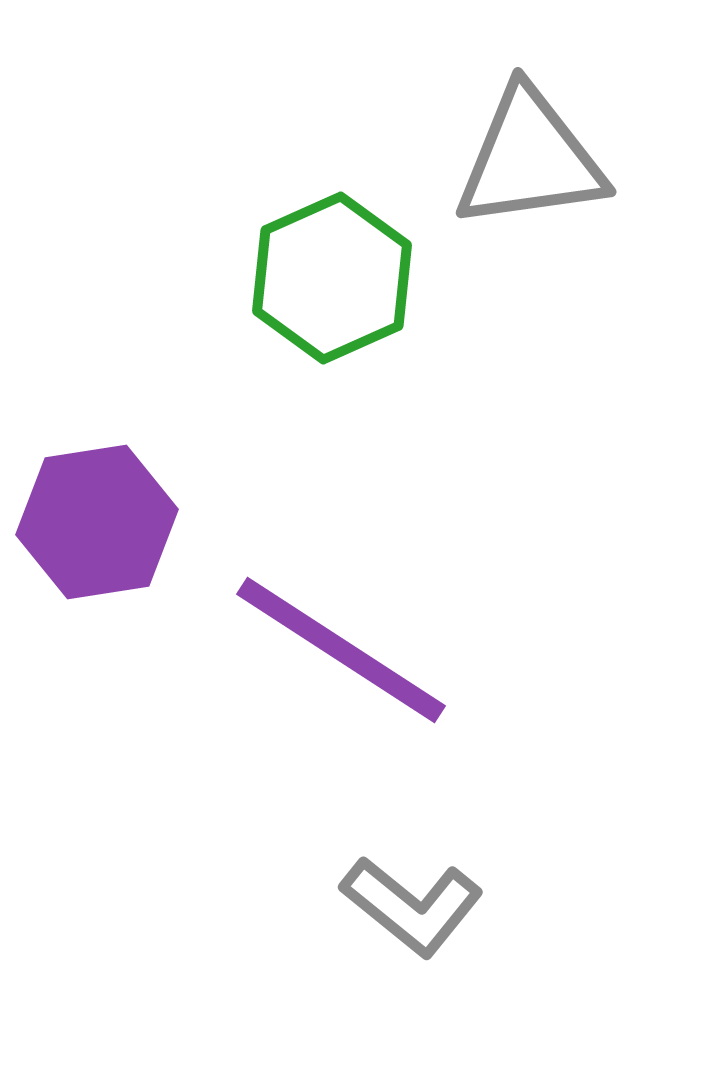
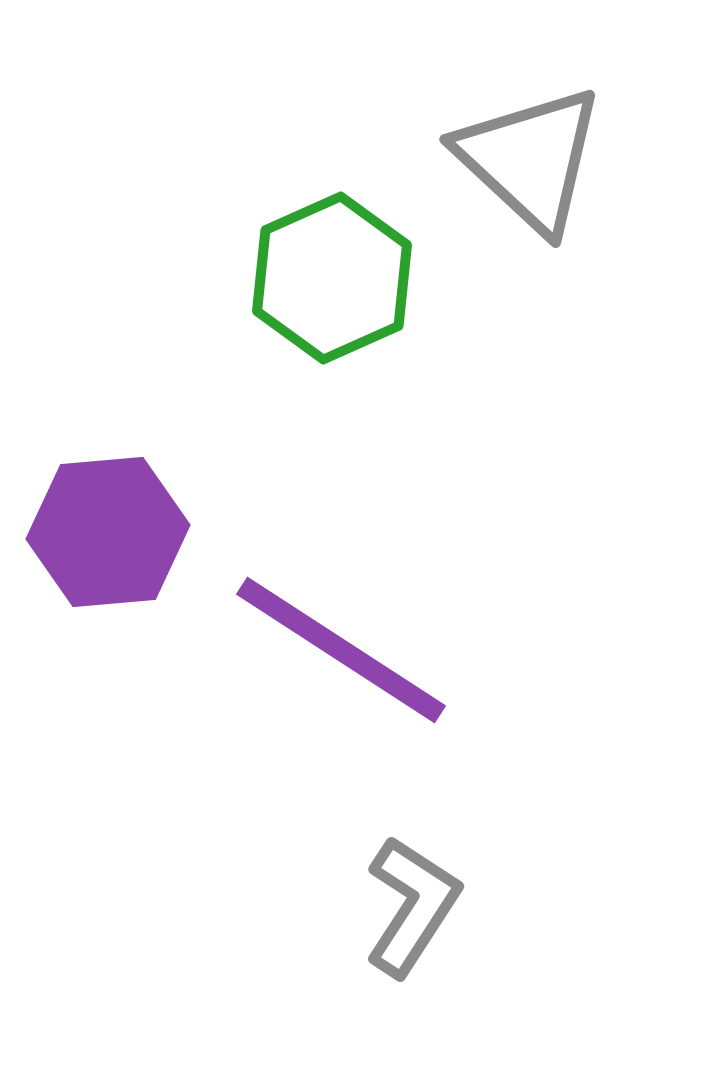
gray triangle: rotated 51 degrees clockwise
purple hexagon: moved 11 px right, 10 px down; rotated 4 degrees clockwise
gray L-shape: rotated 96 degrees counterclockwise
